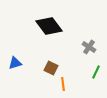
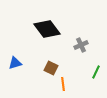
black diamond: moved 2 px left, 3 px down
gray cross: moved 8 px left, 2 px up; rotated 32 degrees clockwise
